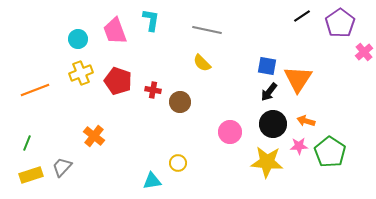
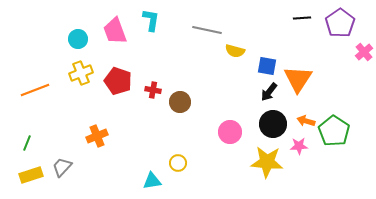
black line: moved 2 px down; rotated 30 degrees clockwise
yellow semicircle: moved 33 px right, 12 px up; rotated 30 degrees counterclockwise
orange cross: moved 3 px right; rotated 30 degrees clockwise
green pentagon: moved 4 px right, 21 px up
